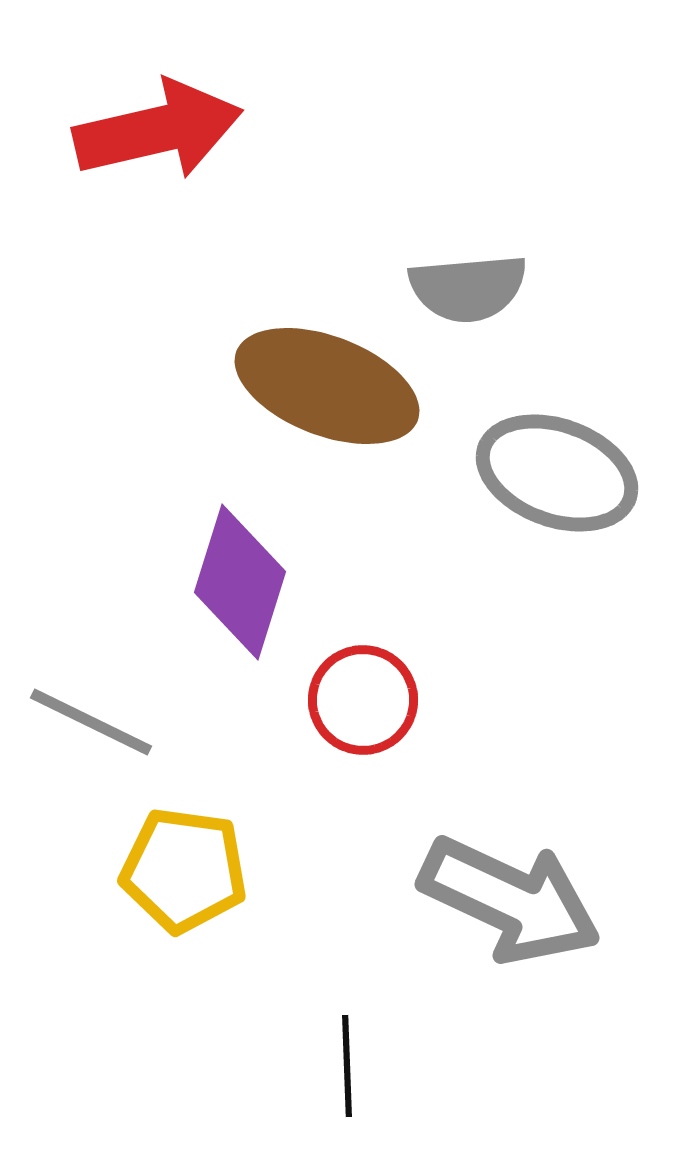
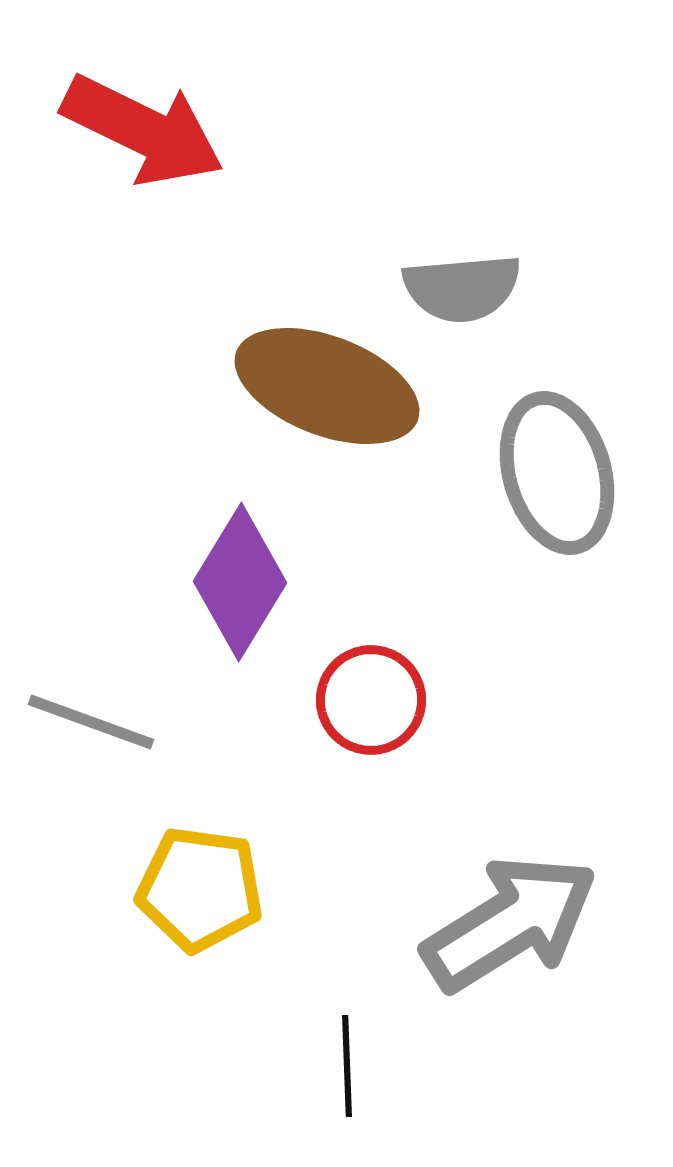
red arrow: moved 15 px left; rotated 39 degrees clockwise
gray semicircle: moved 6 px left
gray ellipse: rotated 54 degrees clockwise
purple diamond: rotated 14 degrees clockwise
red circle: moved 8 px right
gray line: rotated 6 degrees counterclockwise
yellow pentagon: moved 16 px right, 19 px down
gray arrow: moved 23 px down; rotated 57 degrees counterclockwise
